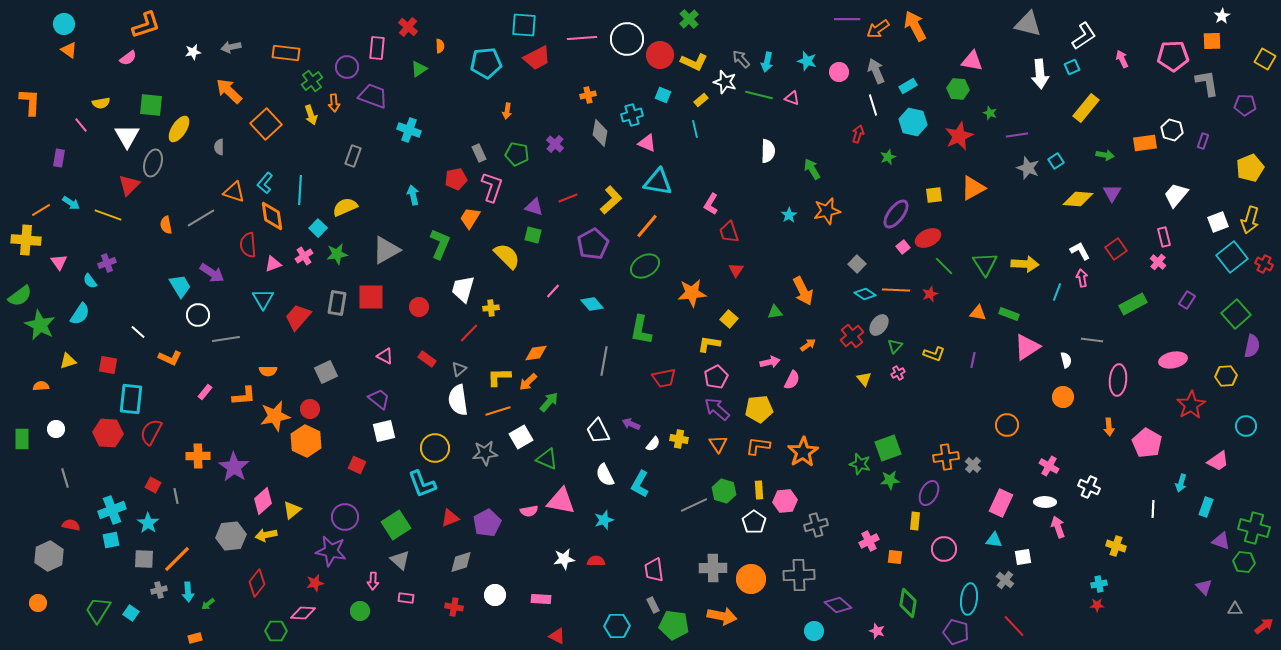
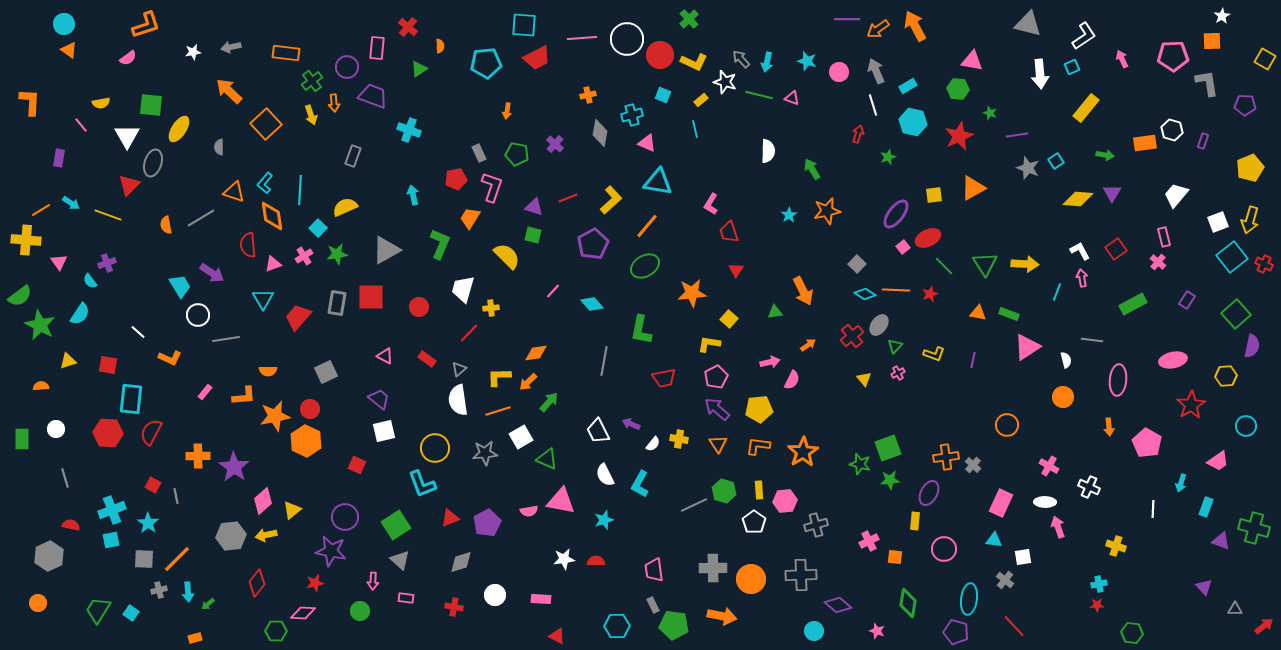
green hexagon at (1244, 562): moved 112 px left, 71 px down
gray cross at (799, 575): moved 2 px right
